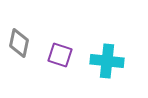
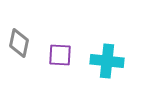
purple square: rotated 15 degrees counterclockwise
